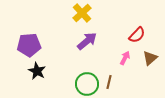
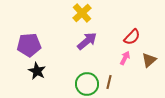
red semicircle: moved 5 px left, 2 px down
brown triangle: moved 1 px left, 2 px down
